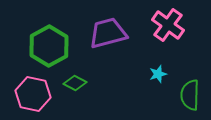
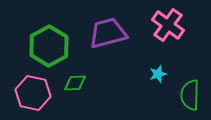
green diamond: rotated 30 degrees counterclockwise
pink hexagon: moved 1 px up
